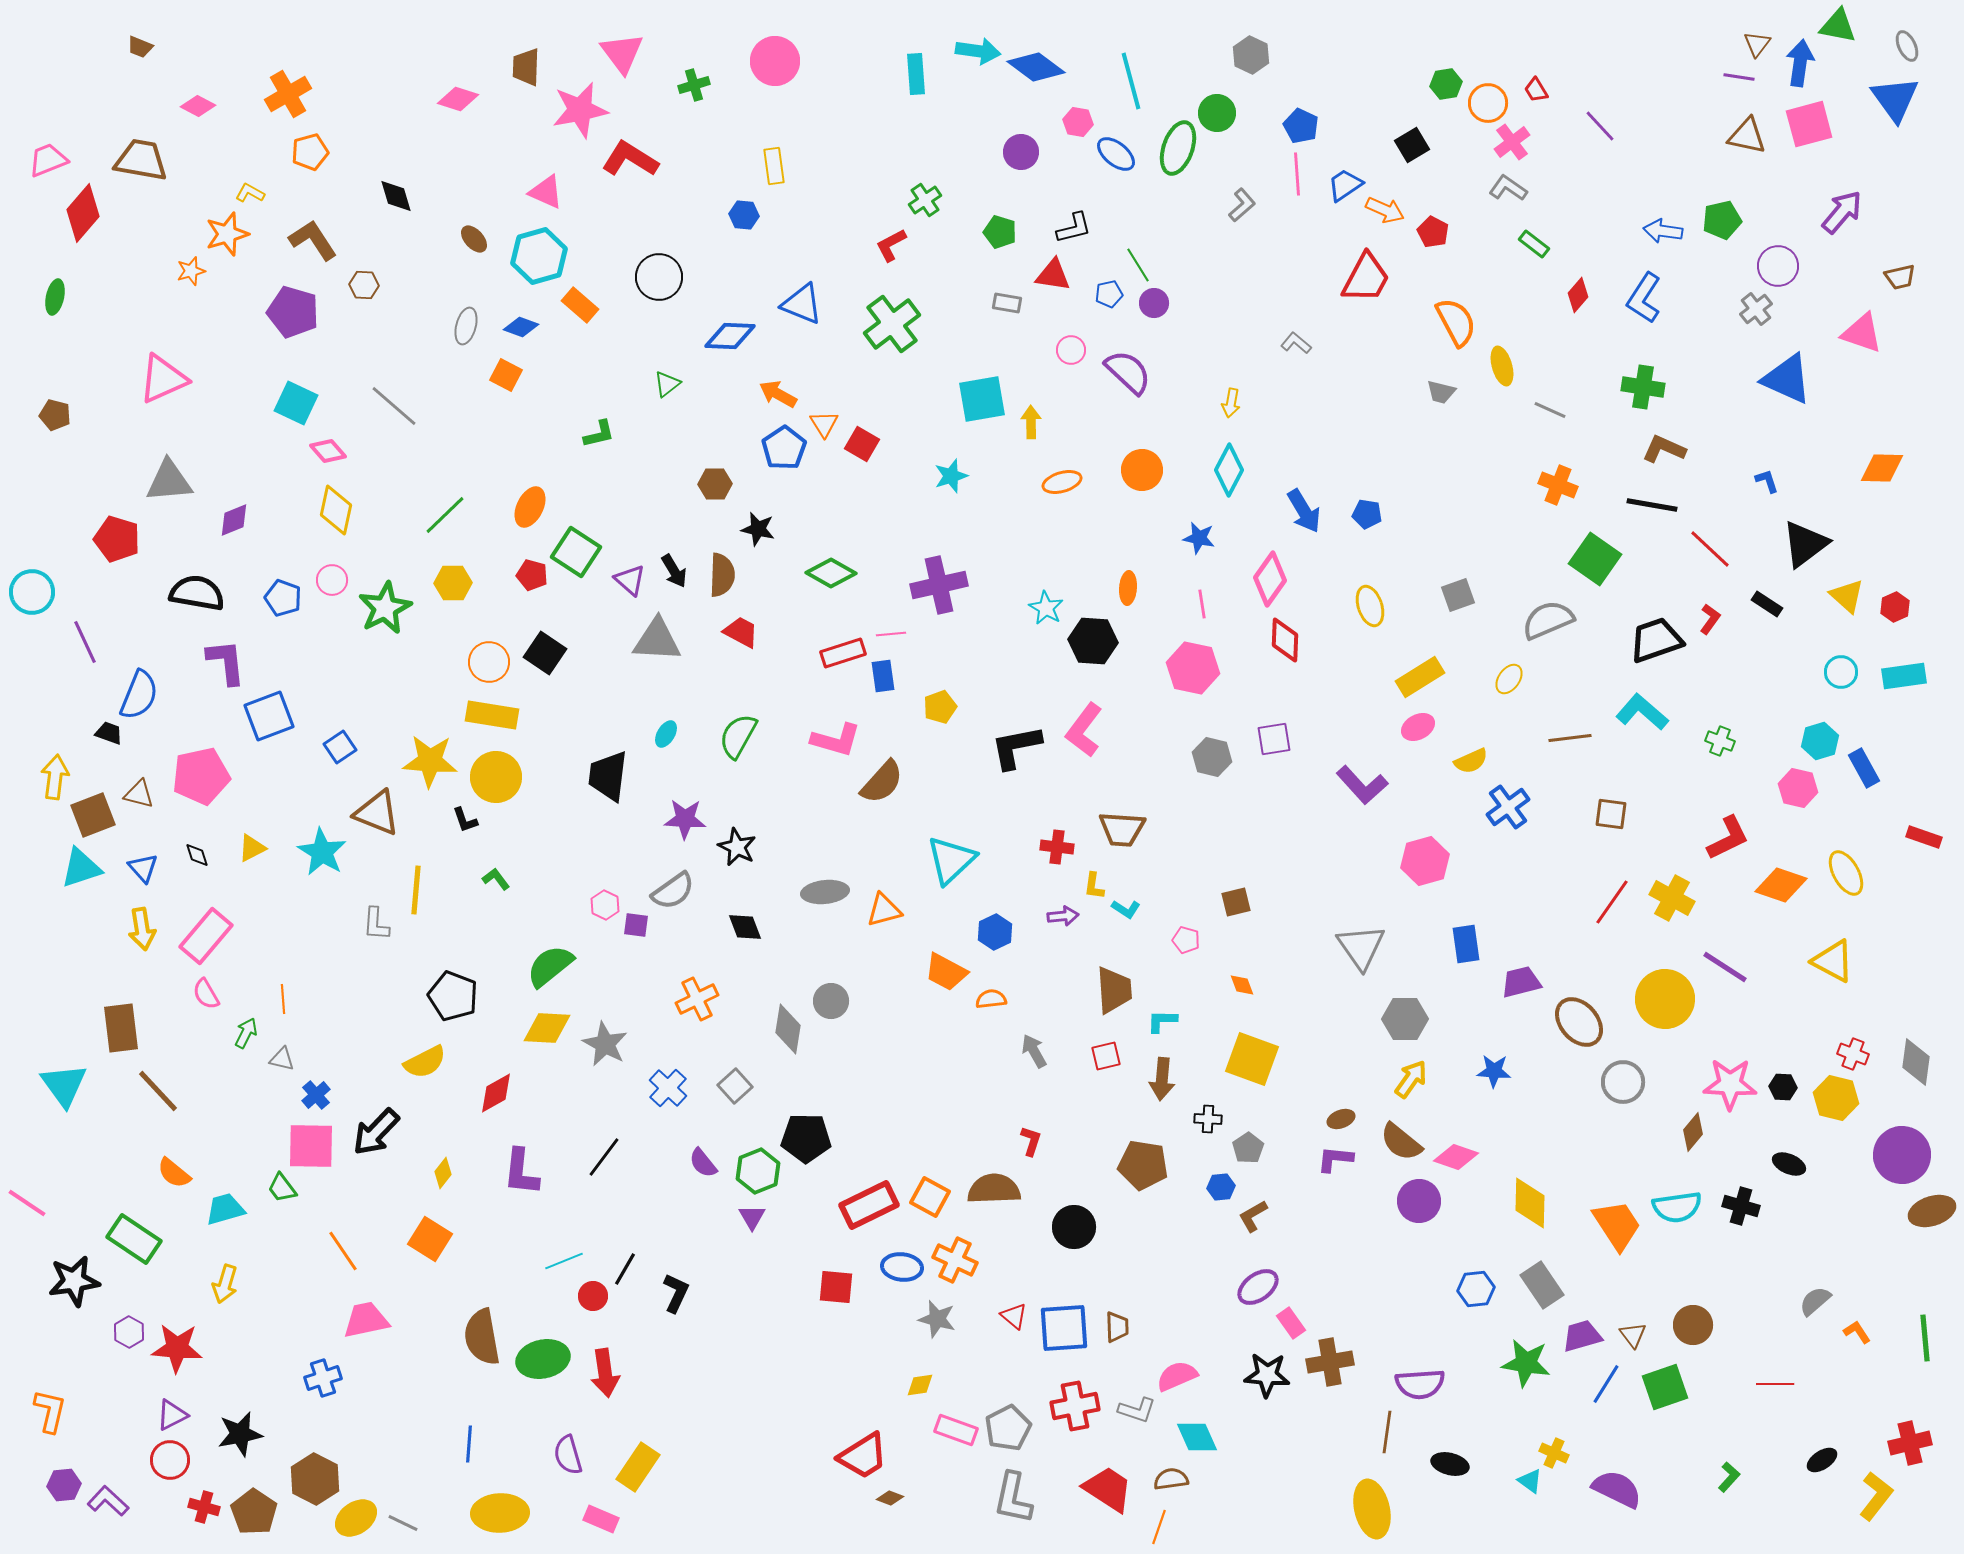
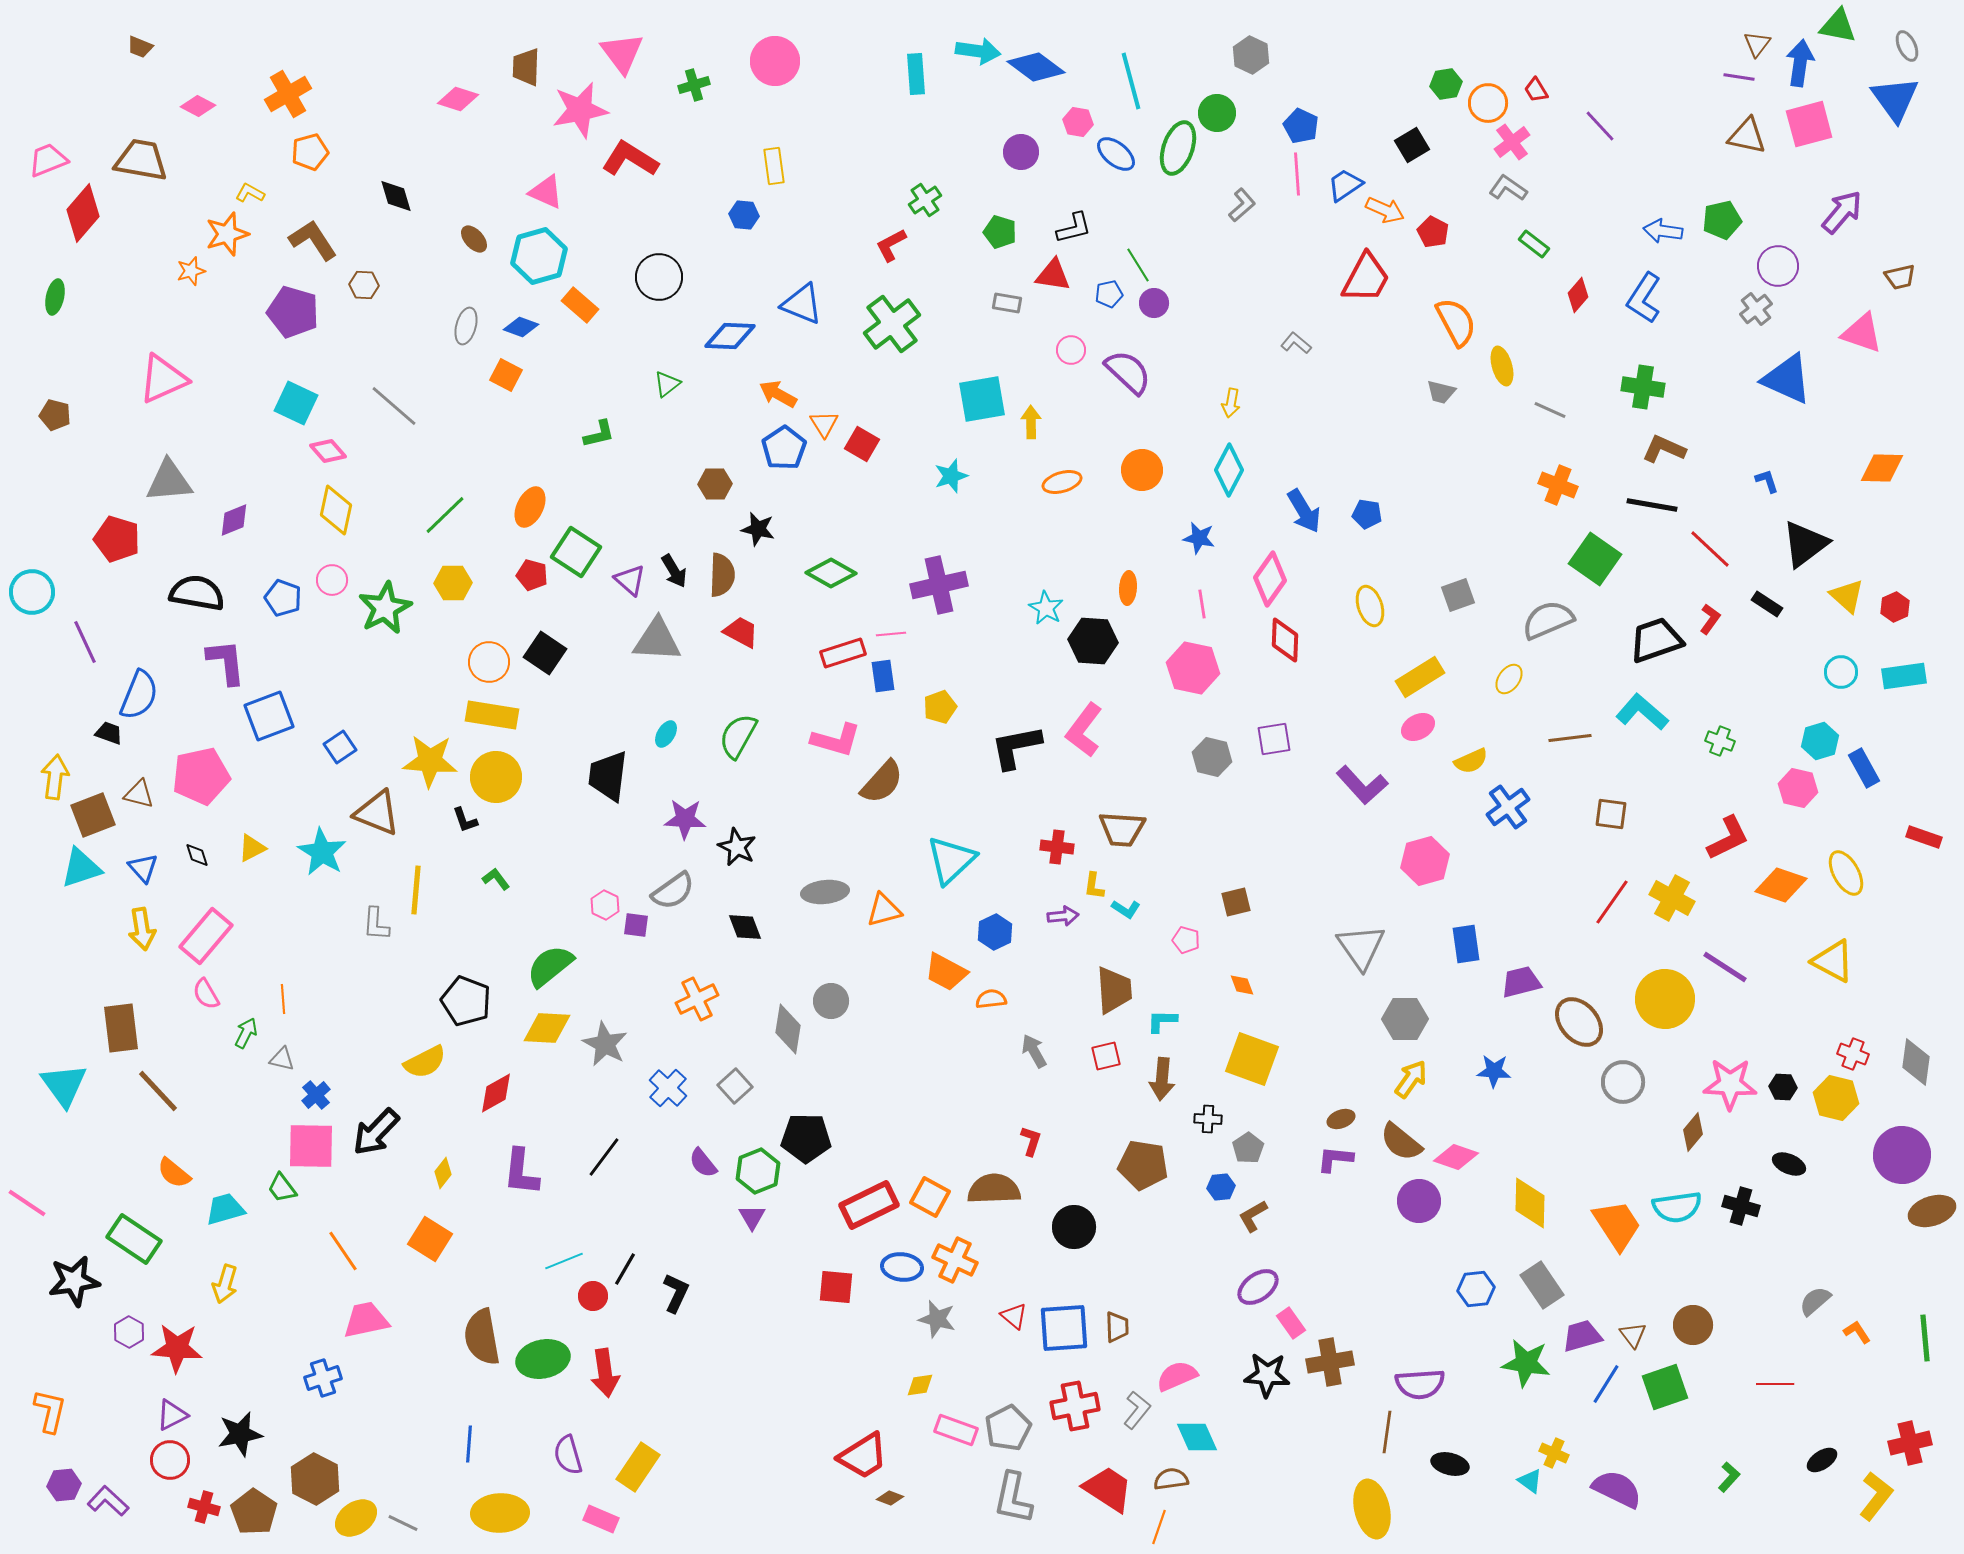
black pentagon at (453, 996): moved 13 px right, 5 px down
gray L-shape at (1137, 1410): rotated 69 degrees counterclockwise
